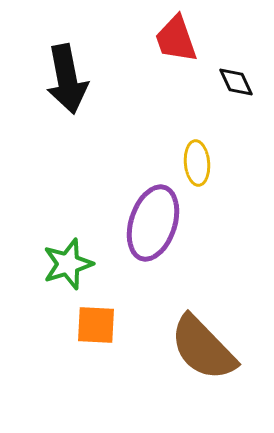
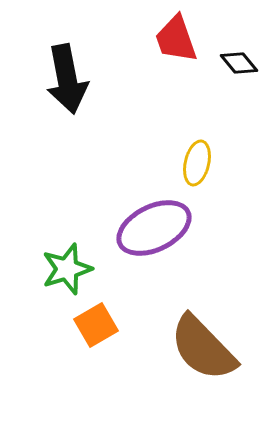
black diamond: moved 3 px right, 19 px up; rotated 15 degrees counterclockwise
yellow ellipse: rotated 18 degrees clockwise
purple ellipse: moved 1 px right, 5 px down; rotated 46 degrees clockwise
green star: moved 1 px left, 5 px down
orange square: rotated 33 degrees counterclockwise
